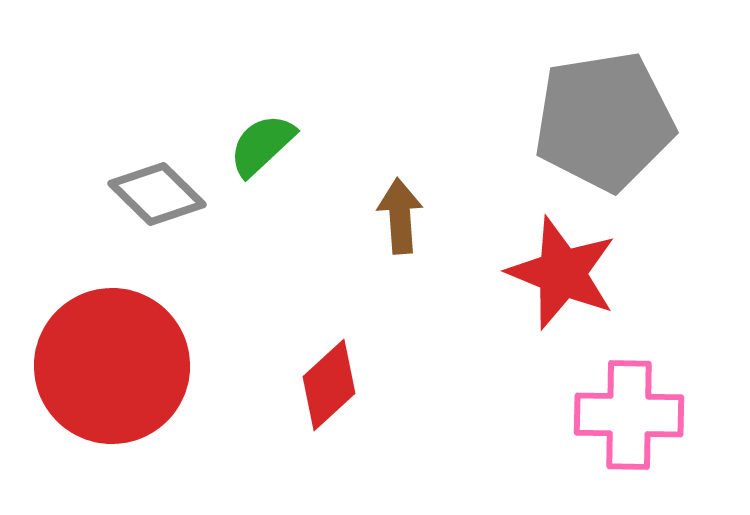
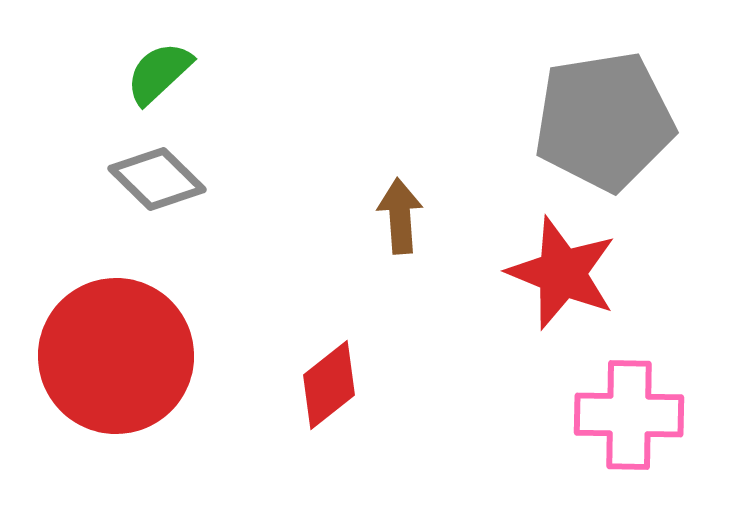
green semicircle: moved 103 px left, 72 px up
gray diamond: moved 15 px up
red circle: moved 4 px right, 10 px up
red diamond: rotated 4 degrees clockwise
